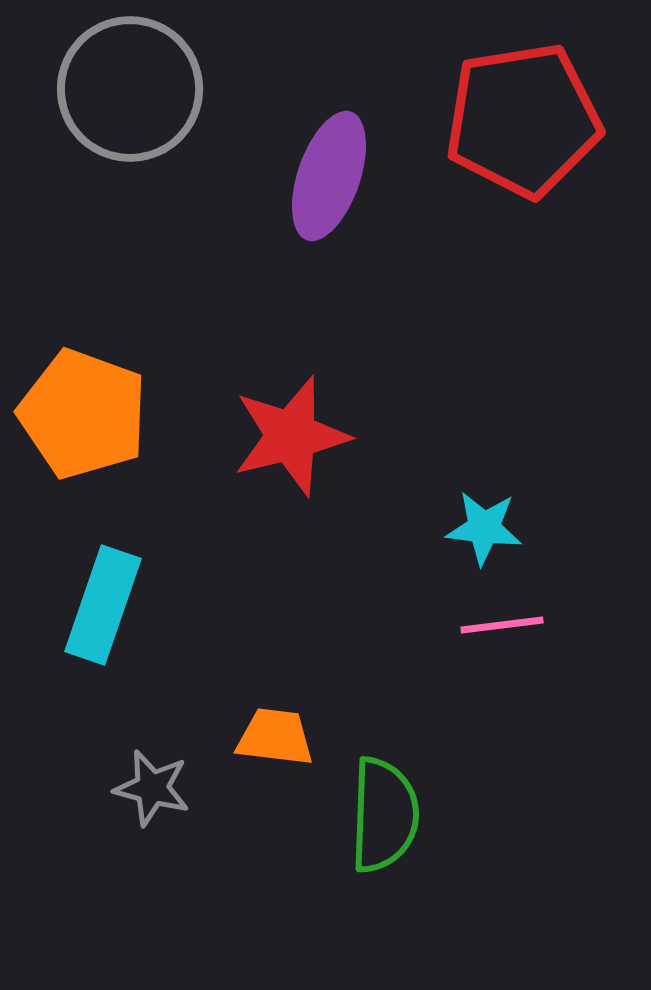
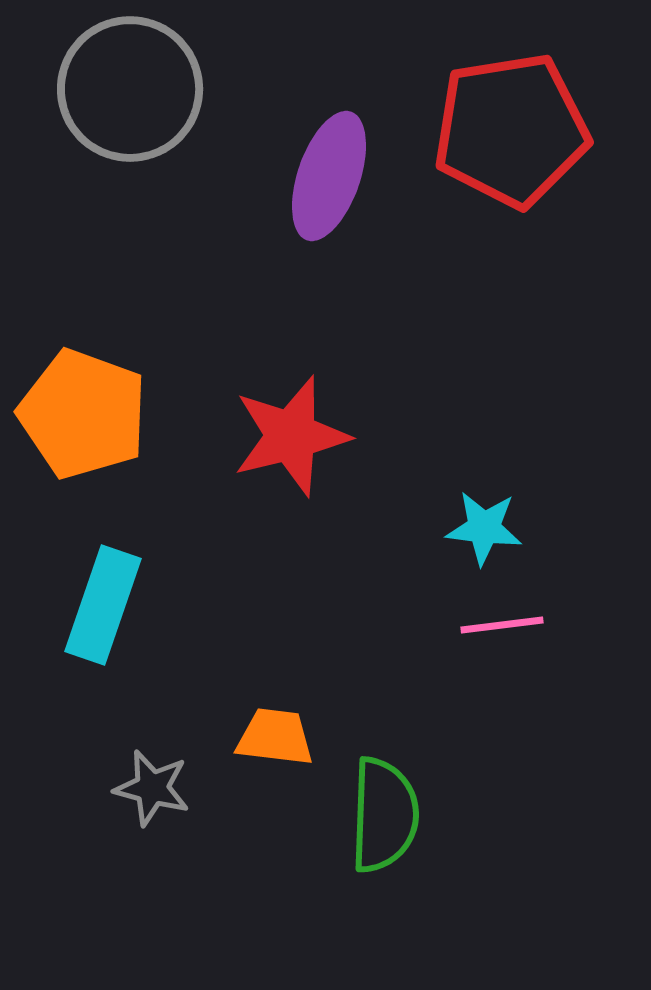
red pentagon: moved 12 px left, 10 px down
